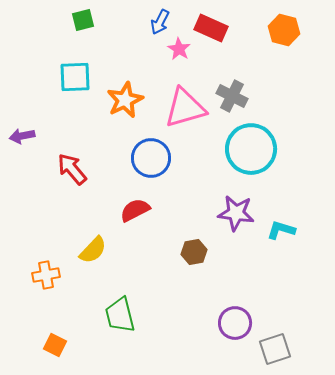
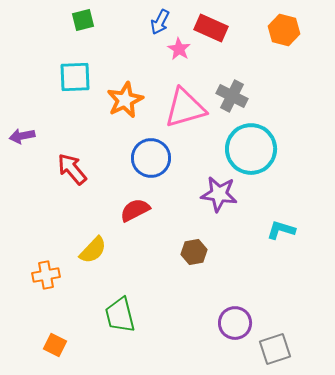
purple star: moved 17 px left, 19 px up
